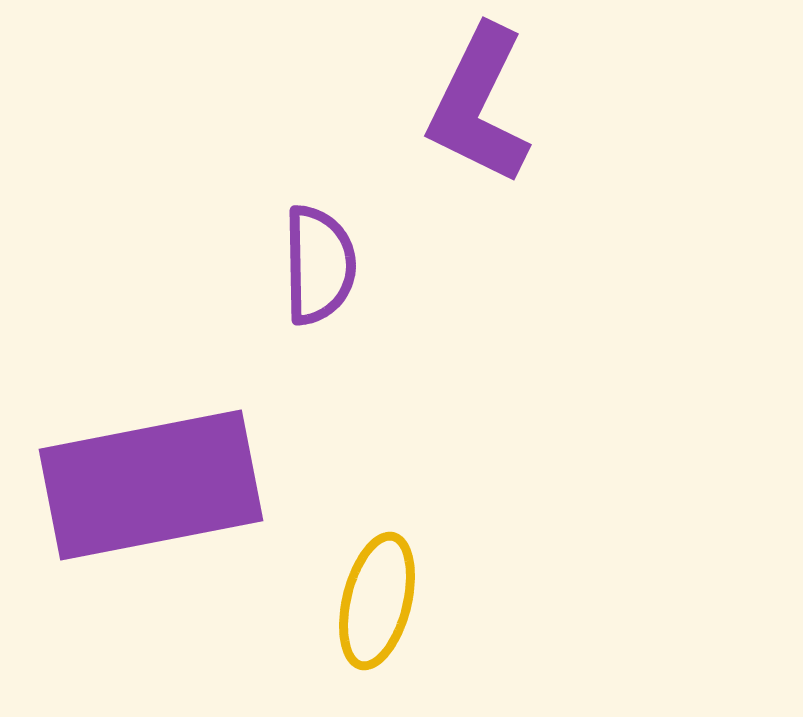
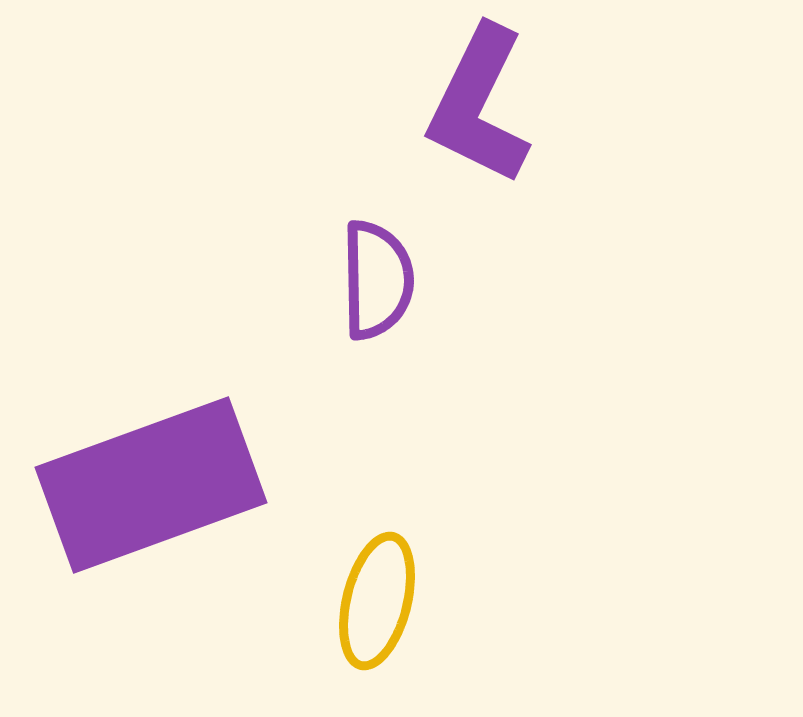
purple semicircle: moved 58 px right, 15 px down
purple rectangle: rotated 9 degrees counterclockwise
